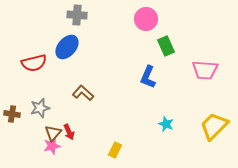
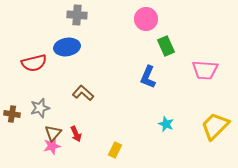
blue ellipse: rotated 40 degrees clockwise
yellow trapezoid: moved 1 px right
red arrow: moved 7 px right, 2 px down
